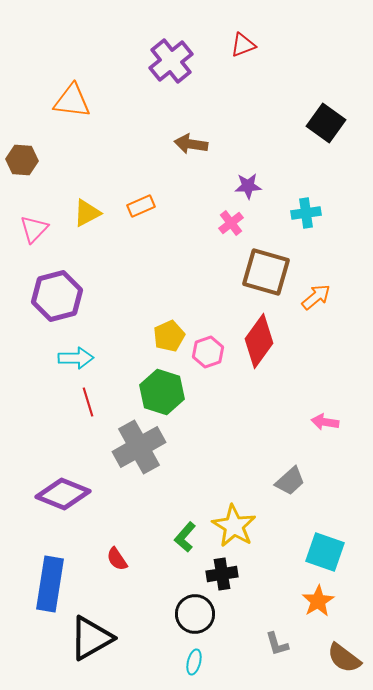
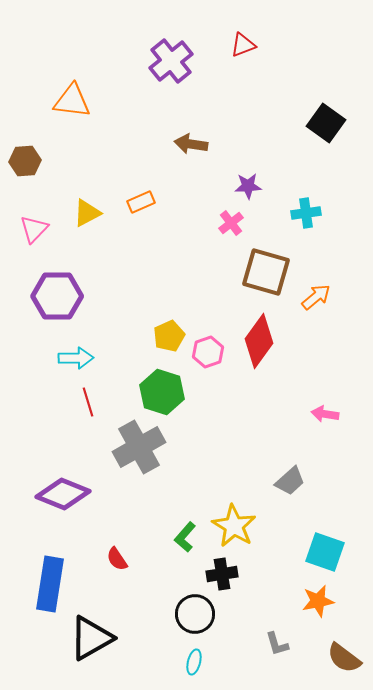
brown hexagon: moved 3 px right, 1 px down; rotated 8 degrees counterclockwise
orange rectangle: moved 4 px up
purple hexagon: rotated 15 degrees clockwise
pink arrow: moved 8 px up
orange star: rotated 20 degrees clockwise
